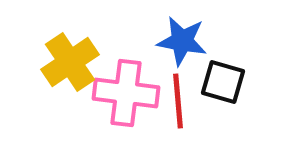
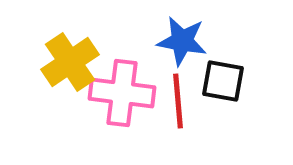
black square: moved 1 px up; rotated 6 degrees counterclockwise
pink cross: moved 4 px left
